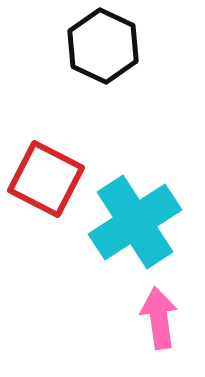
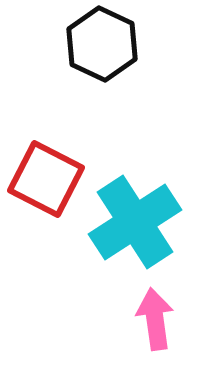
black hexagon: moved 1 px left, 2 px up
pink arrow: moved 4 px left, 1 px down
